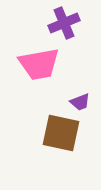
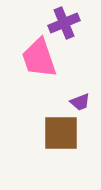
pink trapezoid: moved 6 px up; rotated 81 degrees clockwise
brown square: rotated 12 degrees counterclockwise
